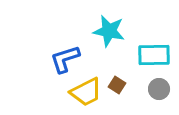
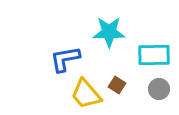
cyan star: moved 1 px down; rotated 12 degrees counterclockwise
blue L-shape: rotated 8 degrees clockwise
yellow trapezoid: moved 2 px down; rotated 76 degrees clockwise
